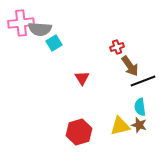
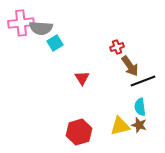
gray semicircle: moved 1 px right, 1 px up
cyan square: moved 1 px right
